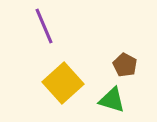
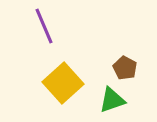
brown pentagon: moved 3 px down
green triangle: rotated 36 degrees counterclockwise
